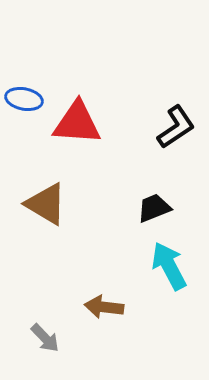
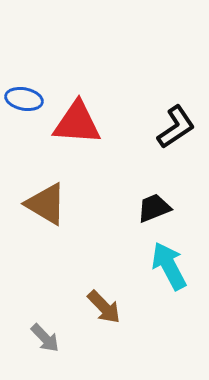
brown arrow: rotated 141 degrees counterclockwise
